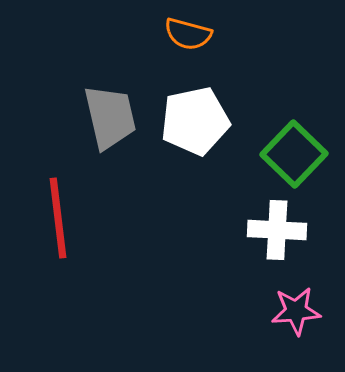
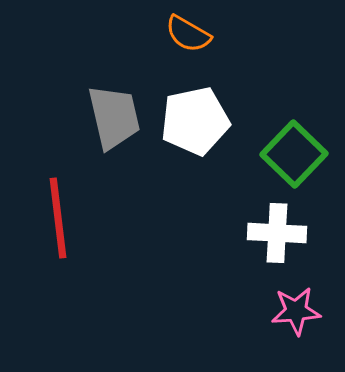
orange semicircle: rotated 15 degrees clockwise
gray trapezoid: moved 4 px right
white cross: moved 3 px down
